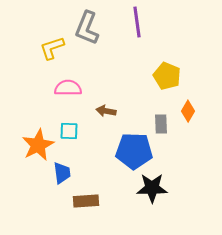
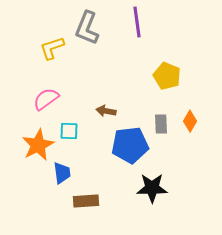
pink semicircle: moved 22 px left, 11 px down; rotated 36 degrees counterclockwise
orange diamond: moved 2 px right, 10 px down
blue pentagon: moved 4 px left, 6 px up; rotated 9 degrees counterclockwise
